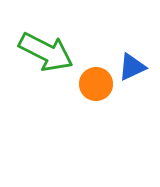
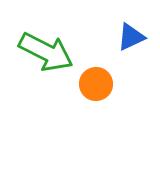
blue triangle: moved 1 px left, 30 px up
